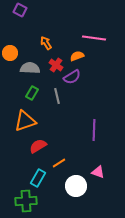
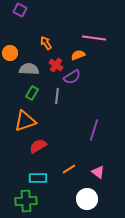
orange semicircle: moved 1 px right, 1 px up
gray semicircle: moved 1 px left, 1 px down
gray line: rotated 21 degrees clockwise
purple line: rotated 15 degrees clockwise
orange line: moved 10 px right, 6 px down
pink triangle: rotated 16 degrees clockwise
cyan rectangle: rotated 60 degrees clockwise
white circle: moved 11 px right, 13 px down
